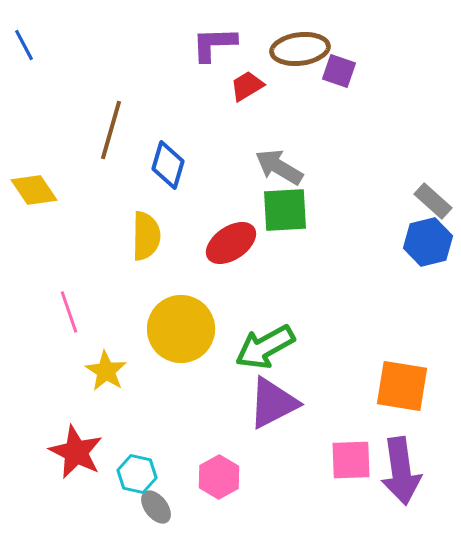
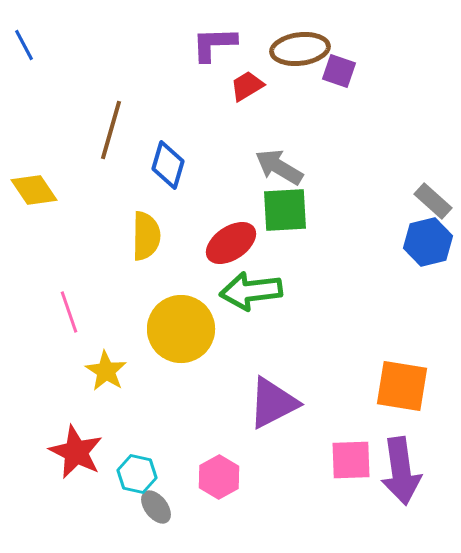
green arrow: moved 14 px left, 56 px up; rotated 22 degrees clockwise
